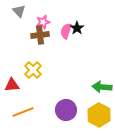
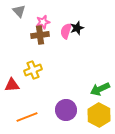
black star: rotated 16 degrees clockwise
yellow cross: rotated 24 degrees clockwise
green arrow: moved 2 px left, 2 px down; rotated 30 degrees counterclockwise
orange line: moved 4 px right, 5 px down
